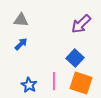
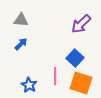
pink line: moved 1 px right, 5 px up
